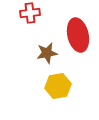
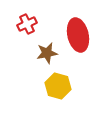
red cross: moved 3 px left, 11 px down; rotated 18 degrees counterclockwise
yellow hexagon: rotated 25 degrees clockwise
